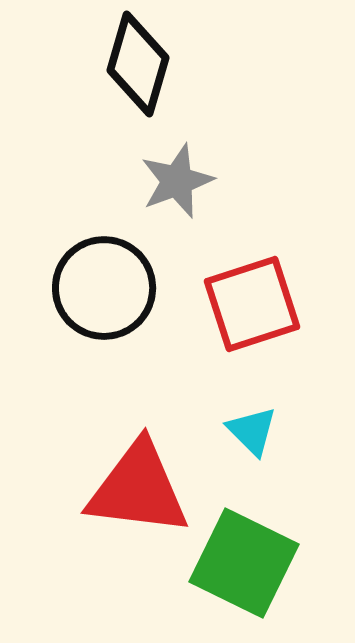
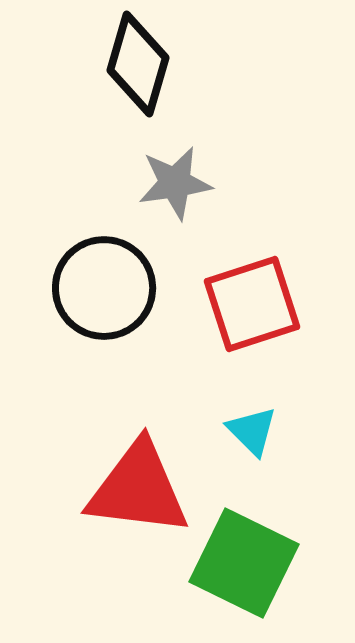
gray star: moved 2 px left, 2 px down; rotated 12 degrees clockwise
